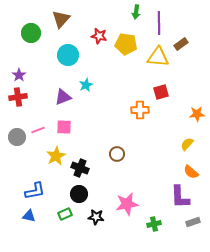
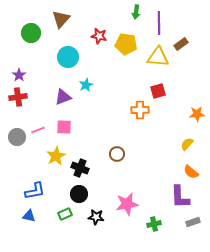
cyan circle: moved 2 px down
red square: moved 3 px left, 1 px up
